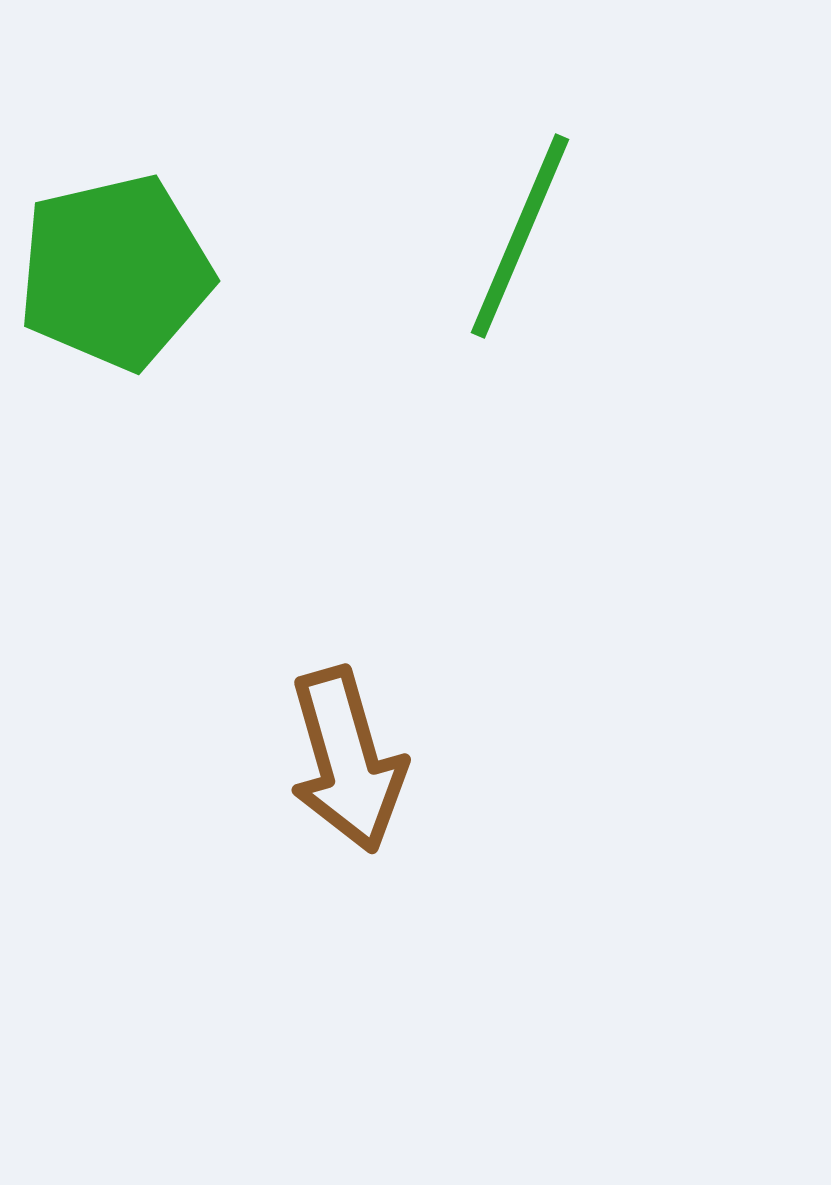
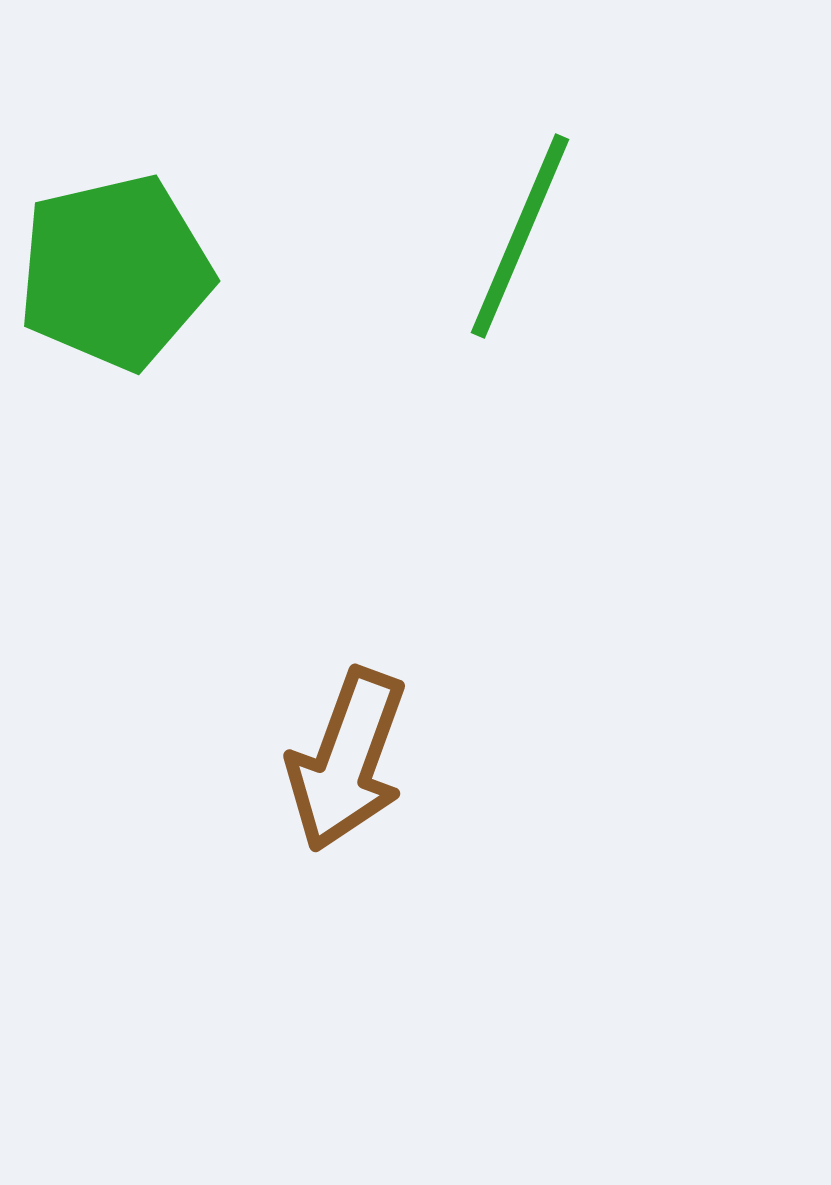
brown arrow: rotated 36 degrees clockwise
